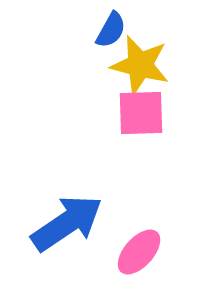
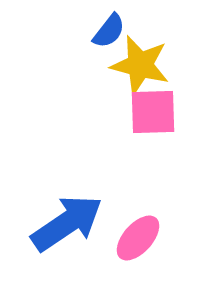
blue semicircle: moved 2 px left, 1 px down; rotated 9 degrees clockwise
pink square: moved 12 px right, 1 px up
pink ellipse: moved 1 px left, 14 px up
